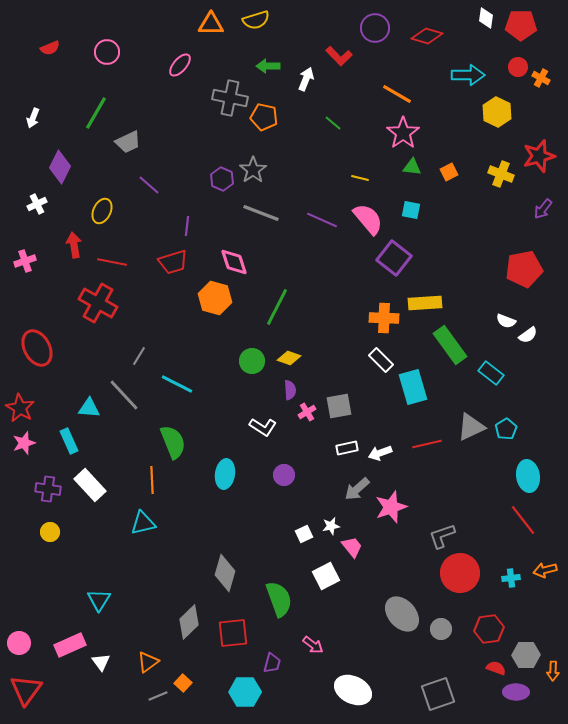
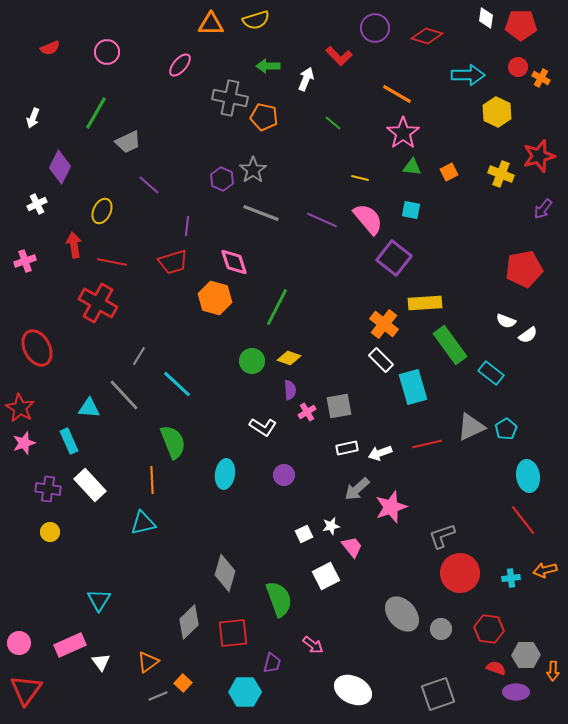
orange cross at (384, 318): moved 6 px down; rotated 36 degrees clockwise
cyan line at (177, 384): rotated 16 degrees clockwise
red hexagon at (489, 629): rotated 16 degrees clockwise
